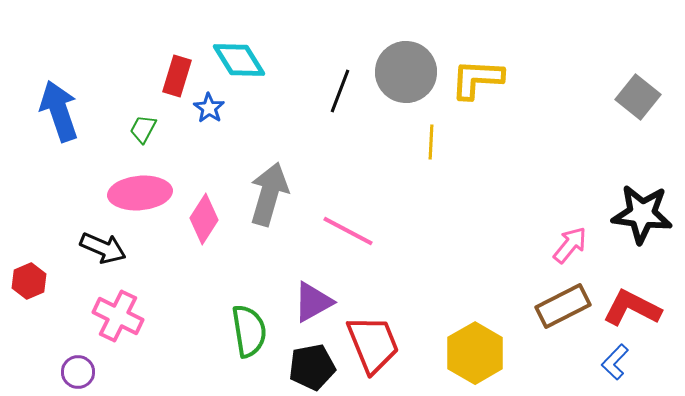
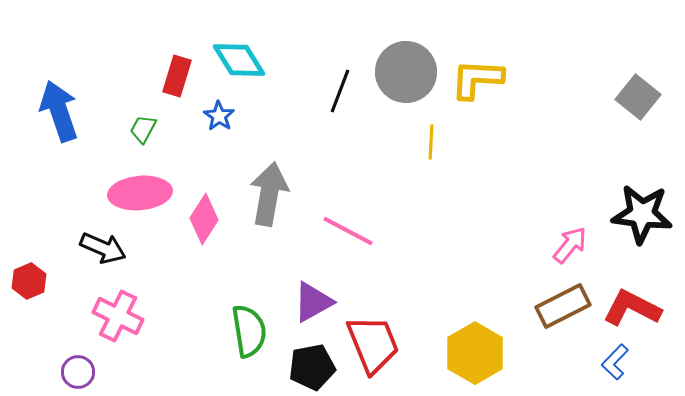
blue star: moved 10 px right, 8 px down
gray arrow: rotated 6 degrees counterclockwise
